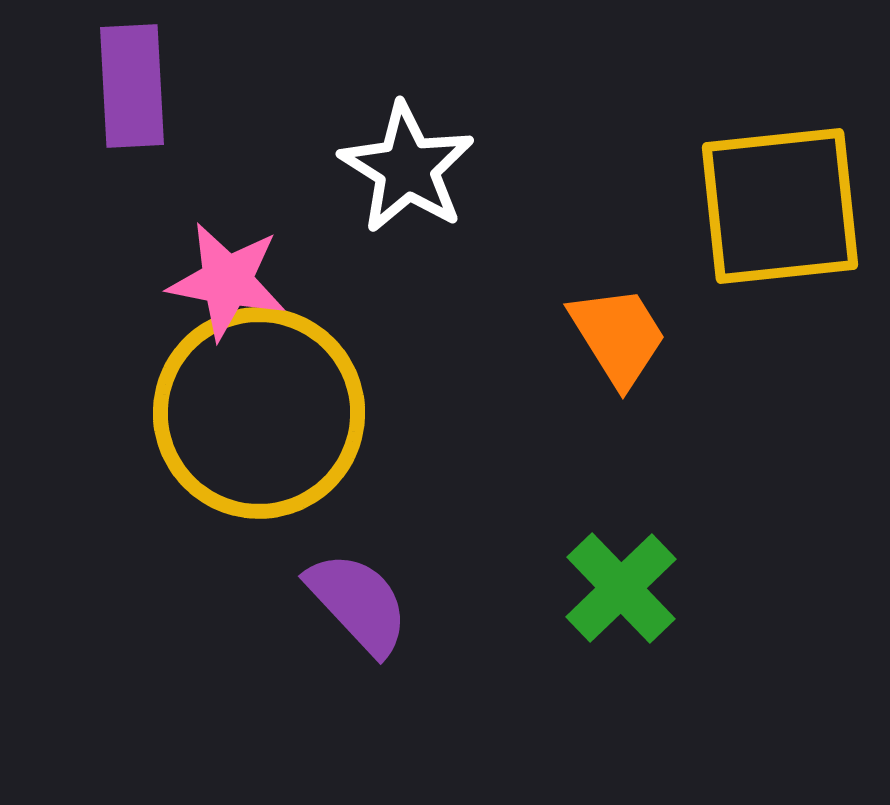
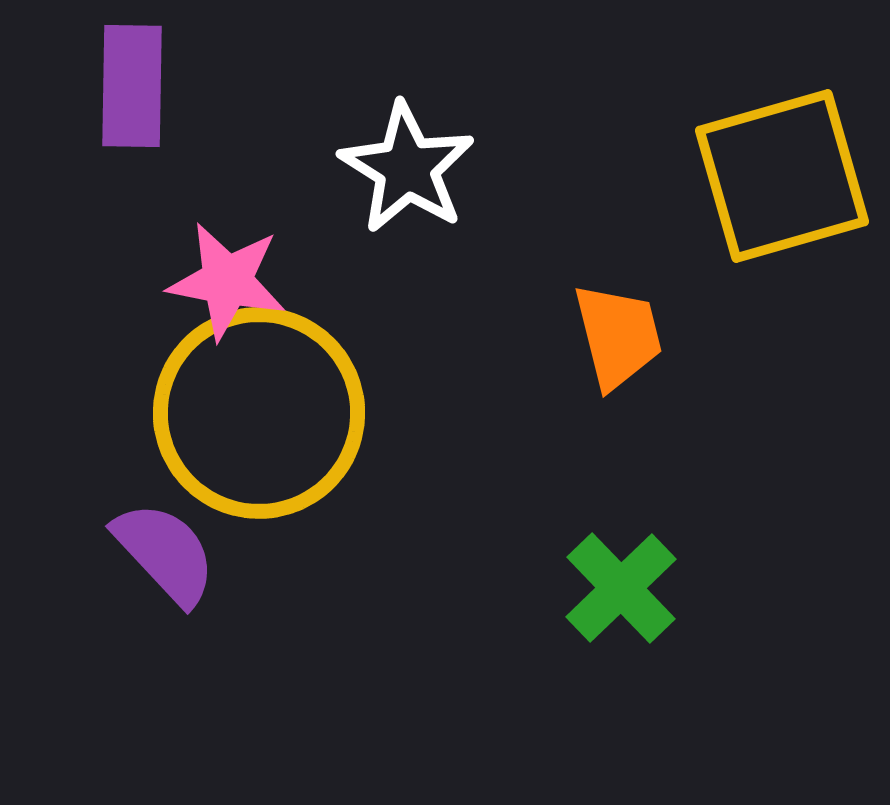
purple rectangle: rotated 4 degrees clockwise
yellow square: moved 2 px right, 30 px up; rotated 10 degrees counterclockwise
orange trapezoid: rotated 18 degrees clockwise
purple semicircle: moved 193 px left, 50 px up
